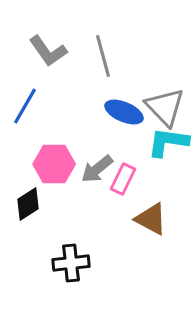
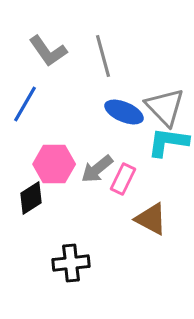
blue line: moved 2 px up
black diamond: moved 3 px right, 6 px up
